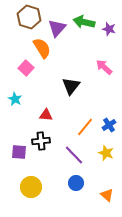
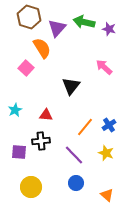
cyan star: moved 11 px down; rotated 16 degrees clockwise
